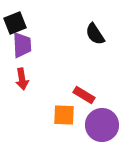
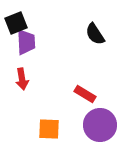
black square: moved 1 px right
purple trapezoid: moved 4 px right, 3 px up
red rectangle: moved 1 px right, 1 px up
orange square: moved 15 px left, 14 px down
purple circle: moved 2 px left
